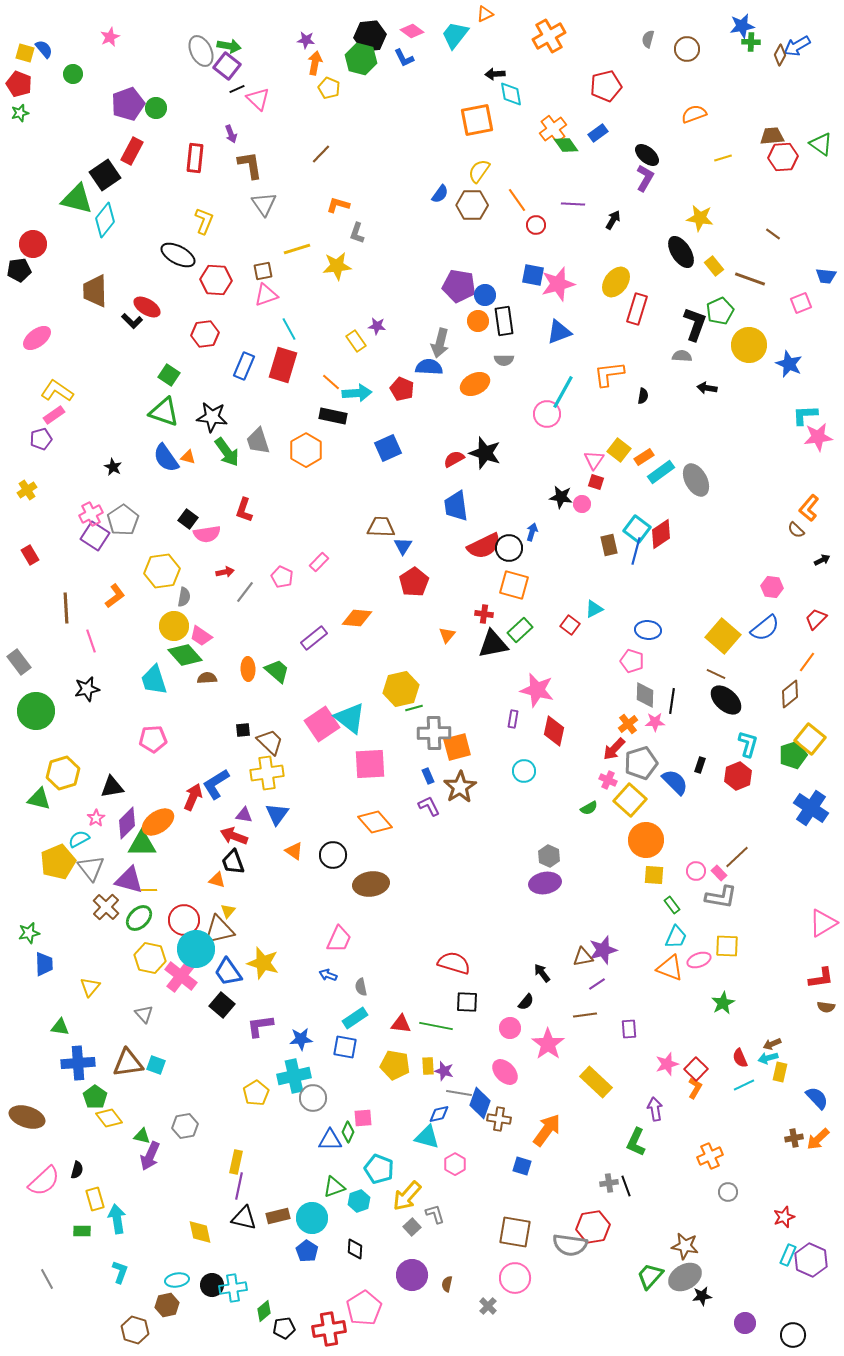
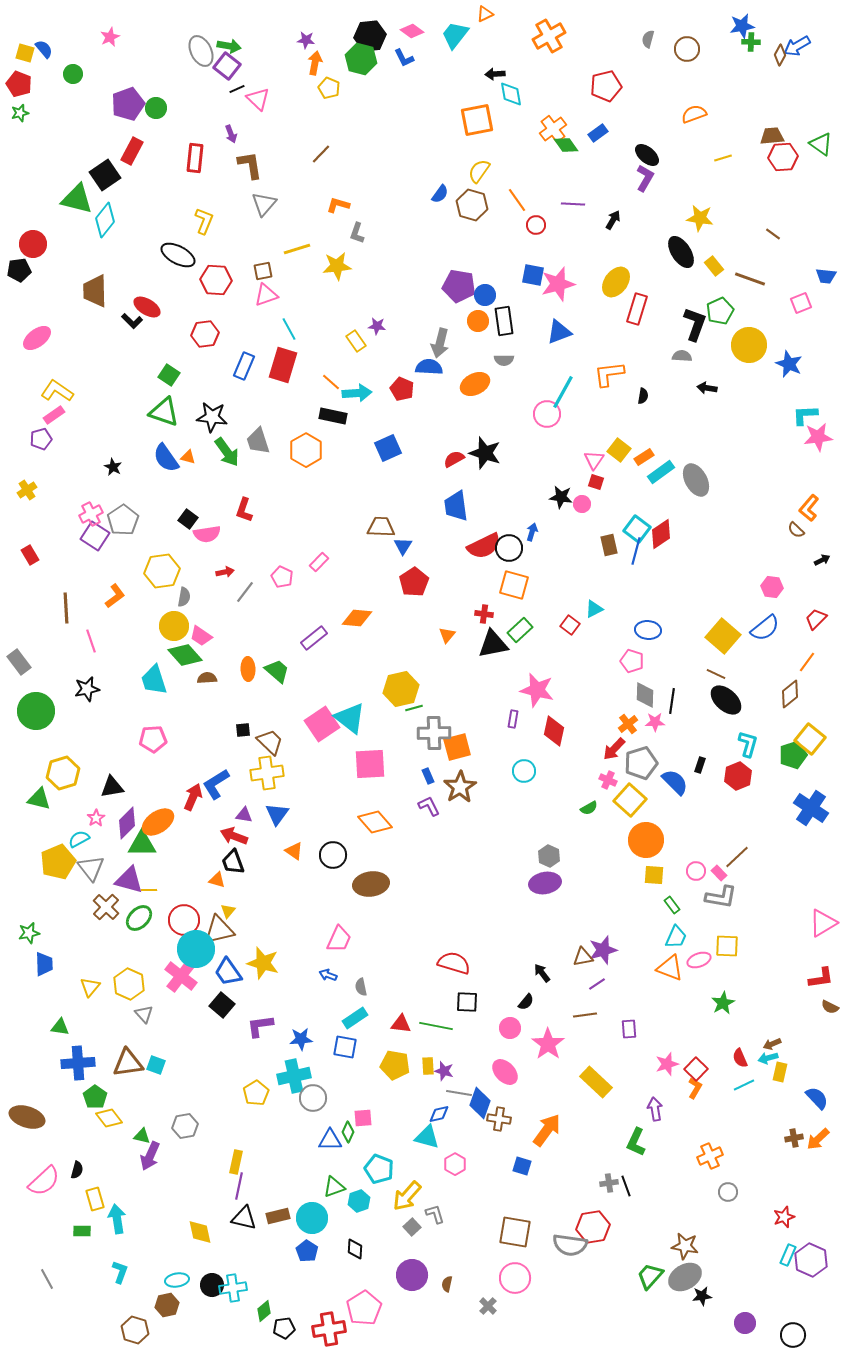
gray triangle at (264, 204): rotated 16 degrees clockwise
brown hexagon at (472, 205): rotated 16 degrees clockwise
yellow hexagon at (150, 958): moved 21 px left, 26 px down; rotated 12 degrees clockwise
brown semicircle at (826, 1007): moved 4 px right; rotated 18 degrees clockwise
